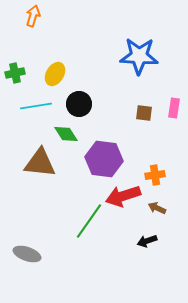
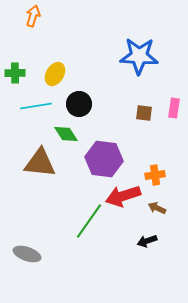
green cross: rotated 12 degrees clockwise
